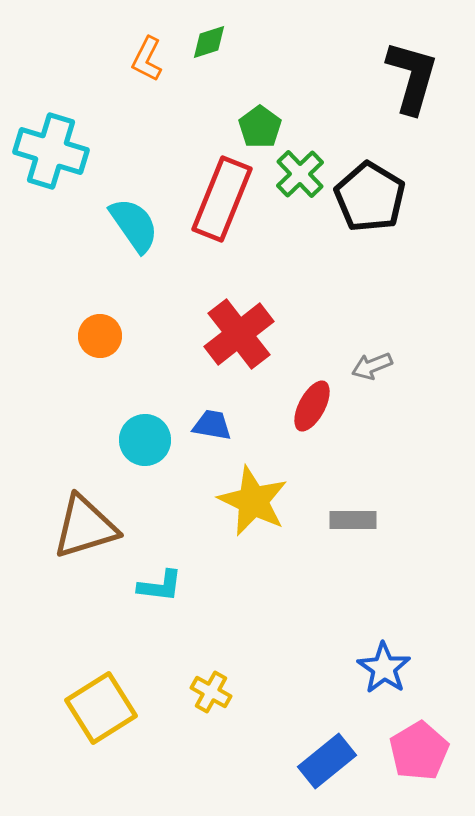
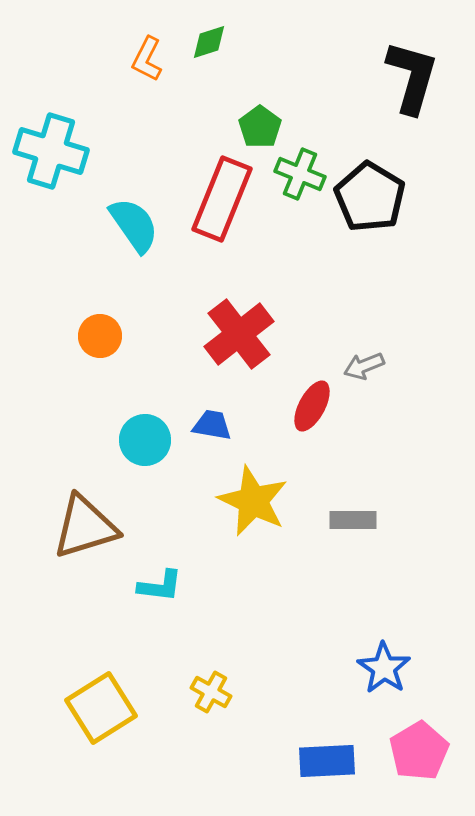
green cross: rotated 24 degrees counterclockwise
gray arrow: moved 8 px left
blue rectangle: rotated 36 degrees clockwise
